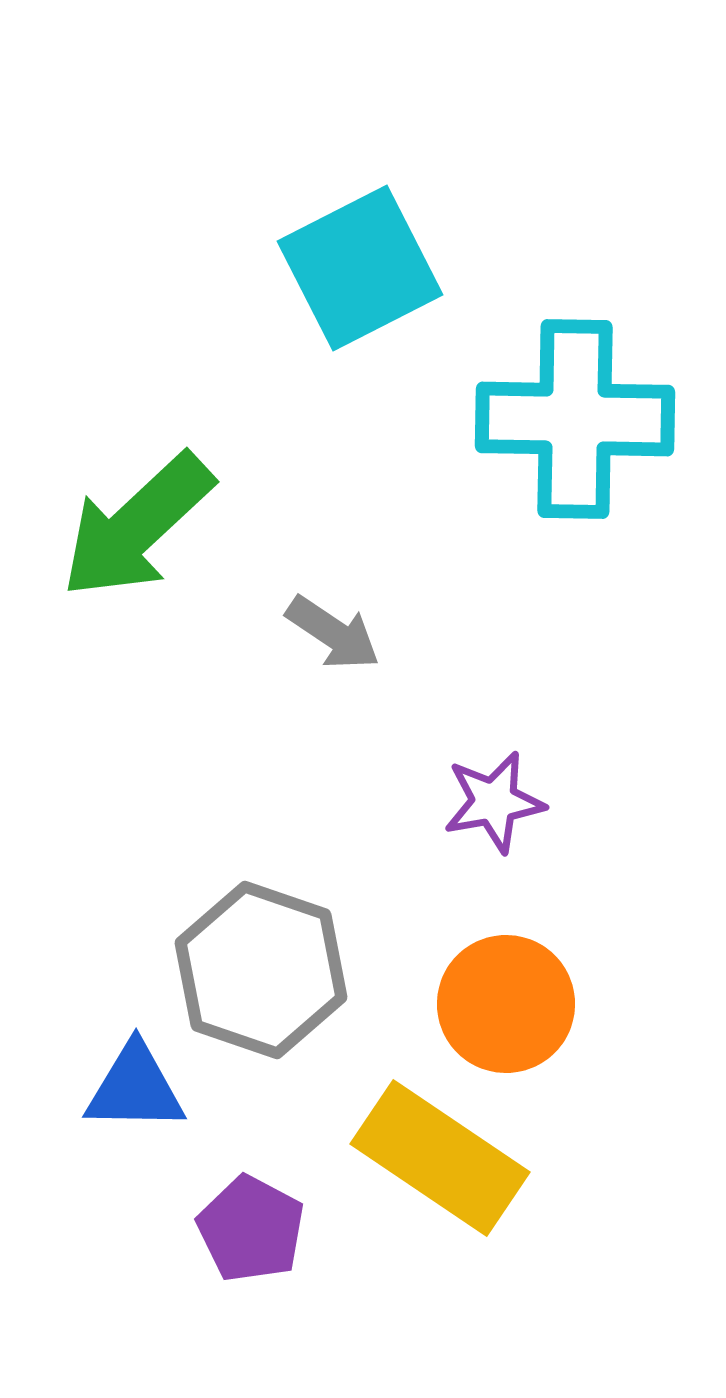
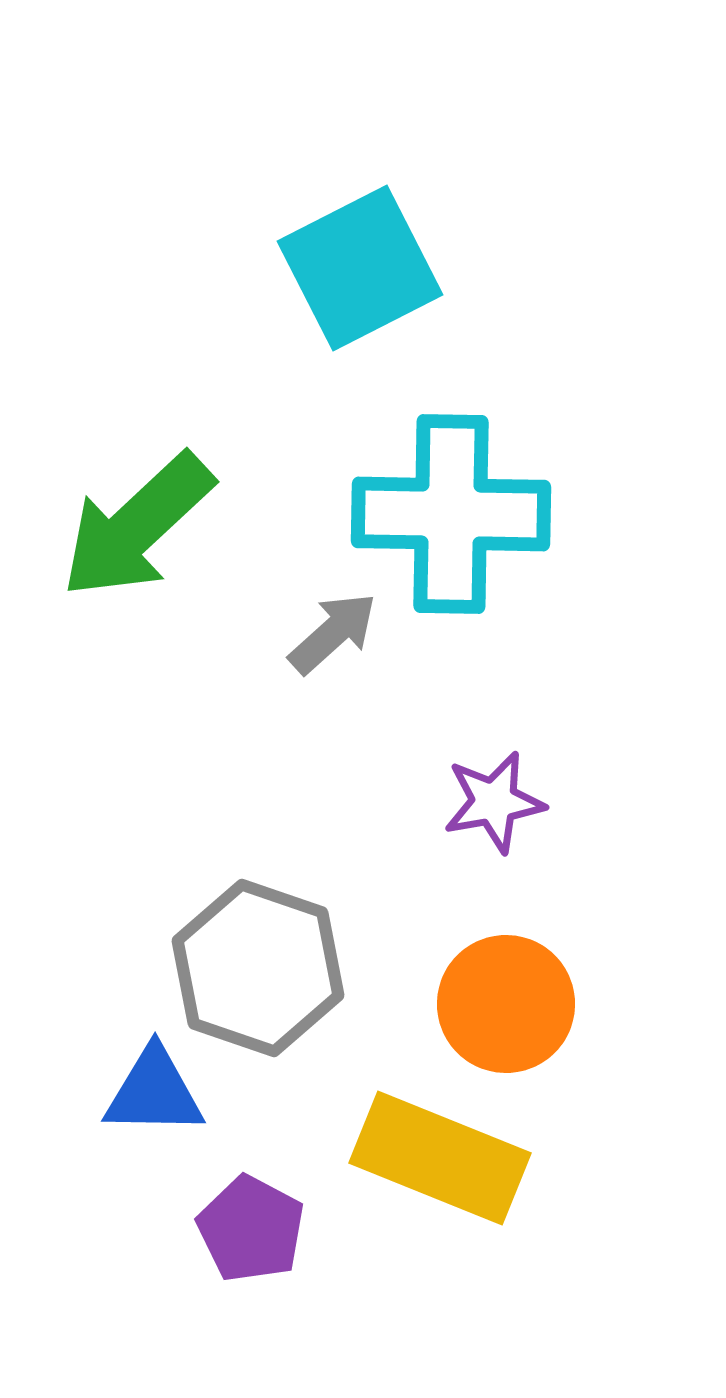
cyan cross: moved 124 px left, 95 px down
gray arrow: rotated 76 degrees counterclockwise
gray hexagon: moved 3 px left, 2 px up
blue triangle: moved 19 px right, 4 px down
yellow rectangle: rotated 12 degrees counterclockwise
